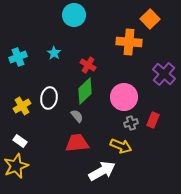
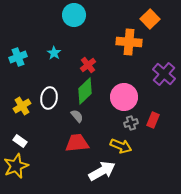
red cross: rotated 21 degrees clockwise
